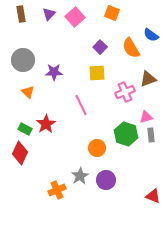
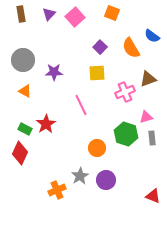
blue semicircle: moved 1 px right, 1 px down
orange triangle: moved 3 px left, 1 px up; rotated 16 degrees counterclockwise
gray rectangle: moved 1 px right, 3 px down
